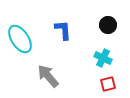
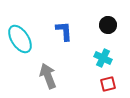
blue L-shape: moved 1 px right, 1 px down
gray arrow: rotated 20 degrees clockwise
